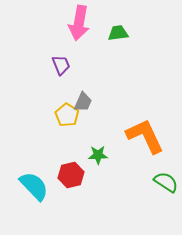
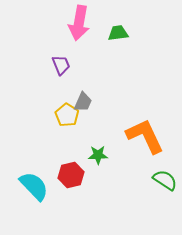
green semicircle: moved 1 px left, 2 px up
